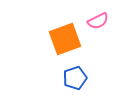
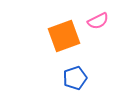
orange square: moved 1 px left, 3 px up
